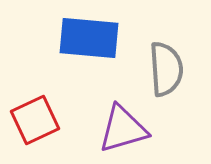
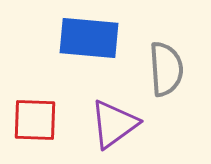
red square: rotated 27 degrees clockwise
purple triangle: moved 9 px left, 5 px up; rotated 20 degrees counterclockwise
